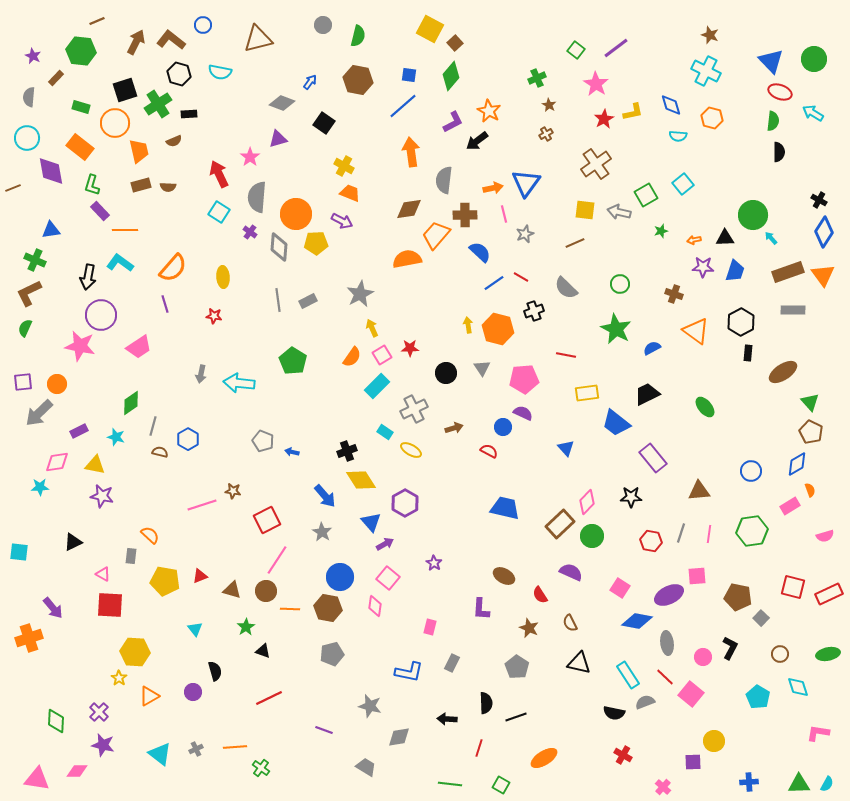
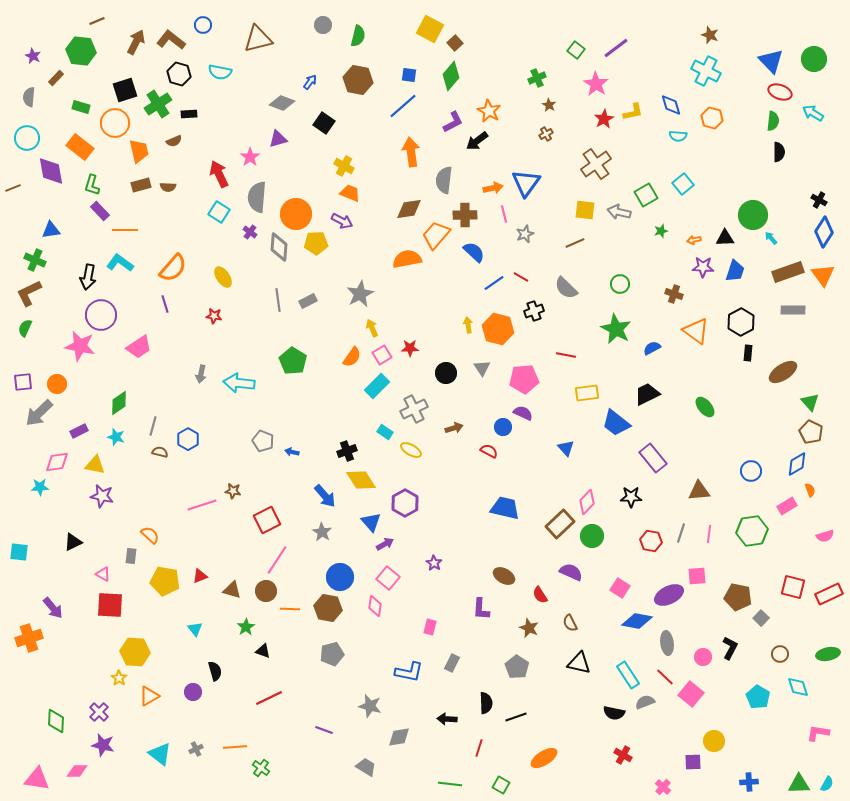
blue semicircle at (480, 252): moved 6 px left
yellow ellipse at (223, 277): rotated 30 degrees counterclockwise
green diamond at (131, 403): moved 12 px left
pink rectangle at (790, 506): moved 3 px left
